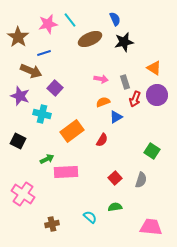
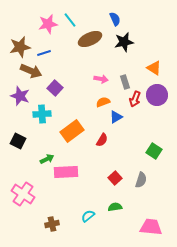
brown star: moved 2 px right, 10 px down; rotated 25 degrees clockwise
cyan cross: rotated 18 degrees counterclockwise
green square: moved 2 px right
cyan semicircle: moved 2 px left, 1 px up; rotated 80 degrees counterclockwise
